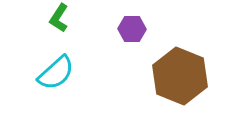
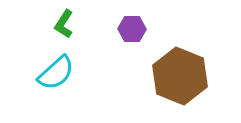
green L-shape: moved 5 px right, 6 px down
